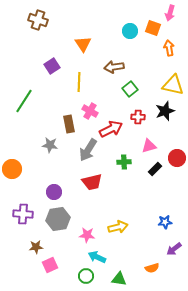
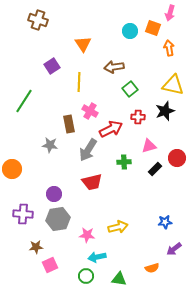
purple circle: moved 2 px down
cyan arrow: rotated 36 degrees counterclockwise
